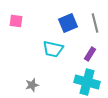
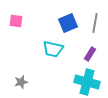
gray line: rotated 24 degrees clockwise
gray star: moved 11 px left, 3 px up
